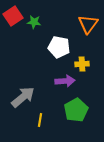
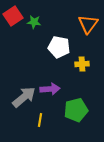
purple arrow: moved 15 px left, 8 px down
gray arrow: moved 1 px right
green pentagon: rotated 15 degrees clockwise
